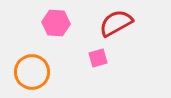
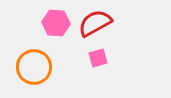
red semicircle: moved 21 px left
orange circle: moved 2 px right, 5 px up
